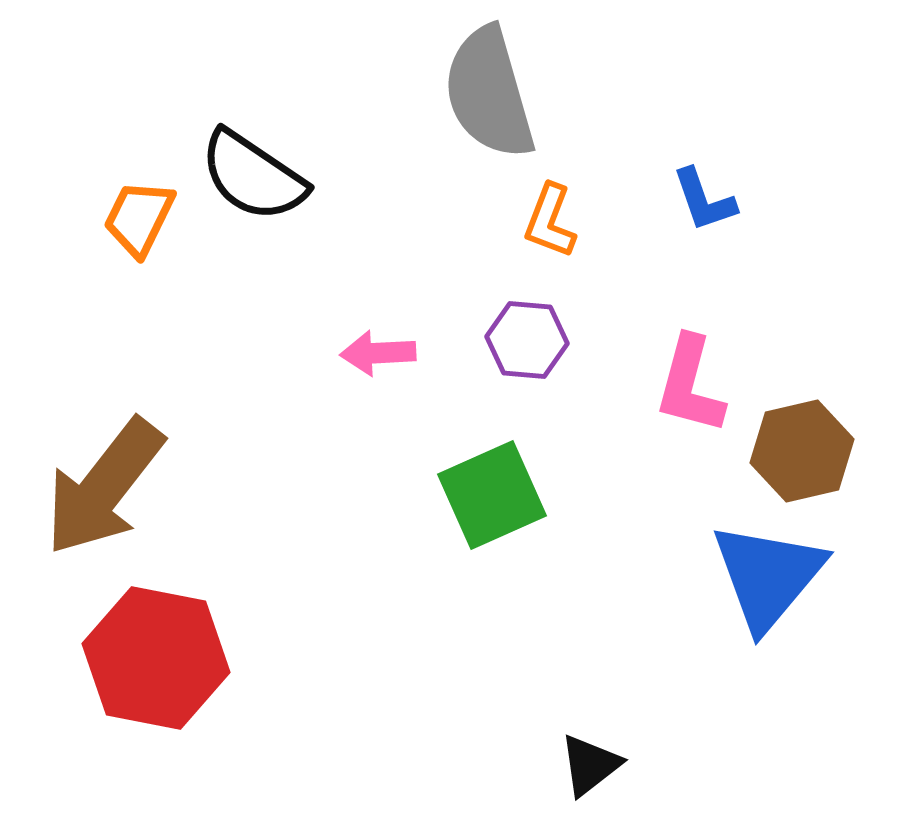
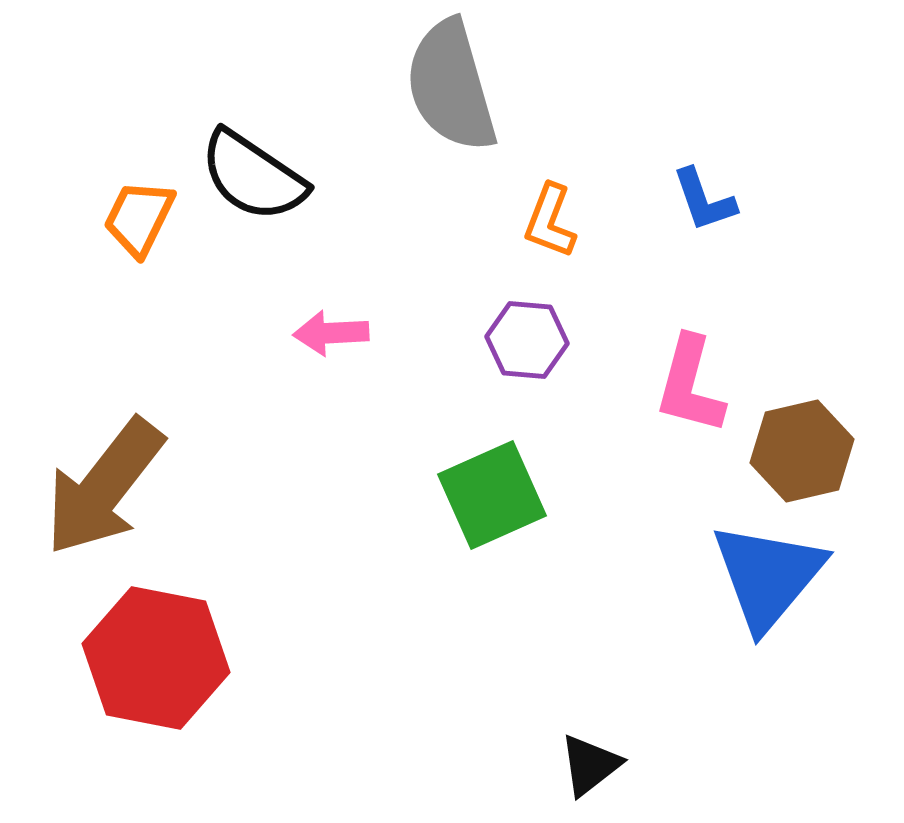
gray semicircle: moved 38 px left, 7 px up
pink arrow: moved 47 px left, 20 px up
